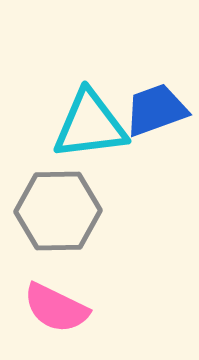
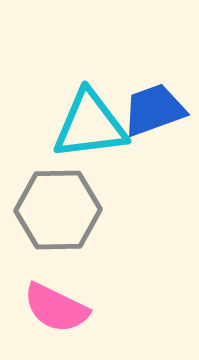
blue trapezoid: moved 2 px left
gray hexagon: moved 1 px up
